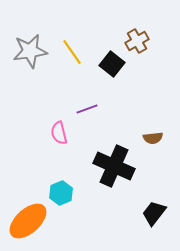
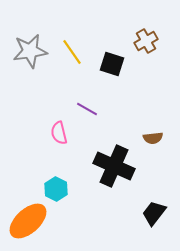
brown cross: moved 9 px right
black square: rotated 20 degrees counterclockwise
purple line: rotated 50 degrees clockwise
cyan hexagon: moved 5 px left, 4 px up; rotated 10 degrees counterclockwise
